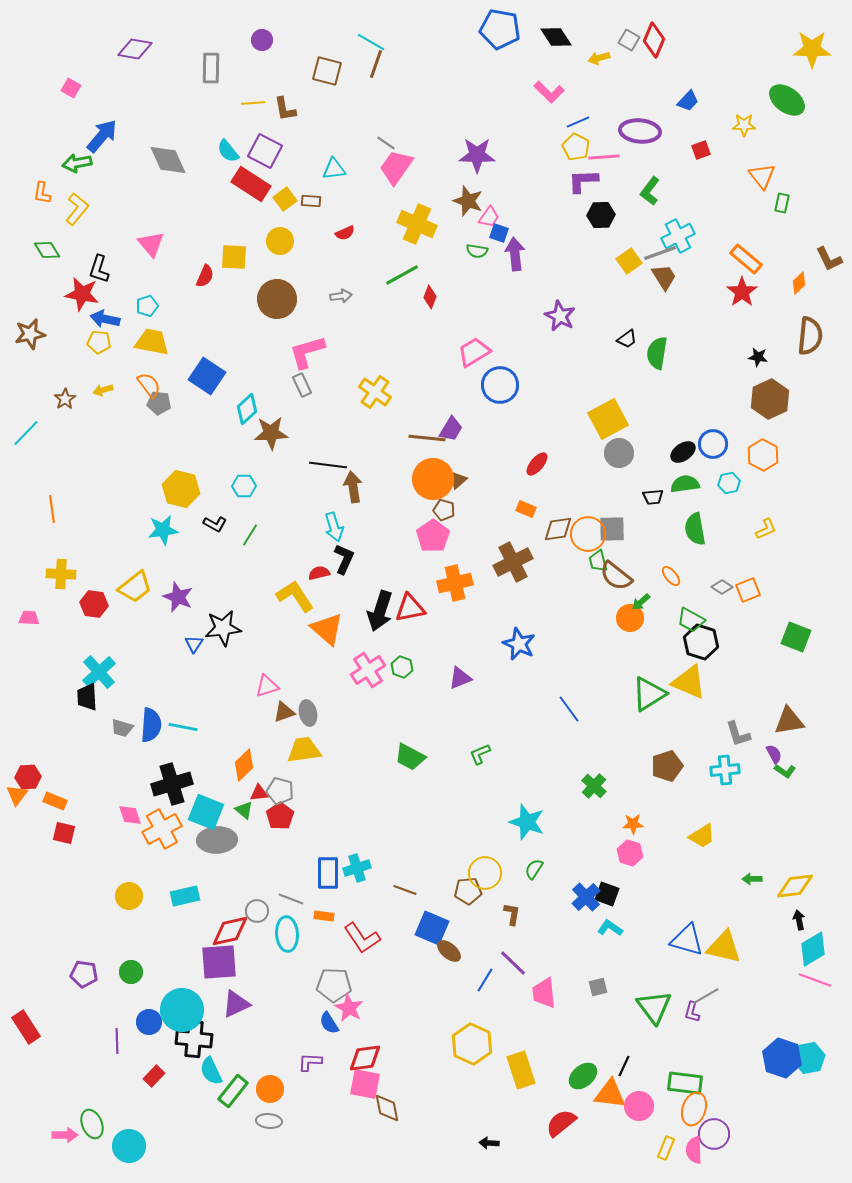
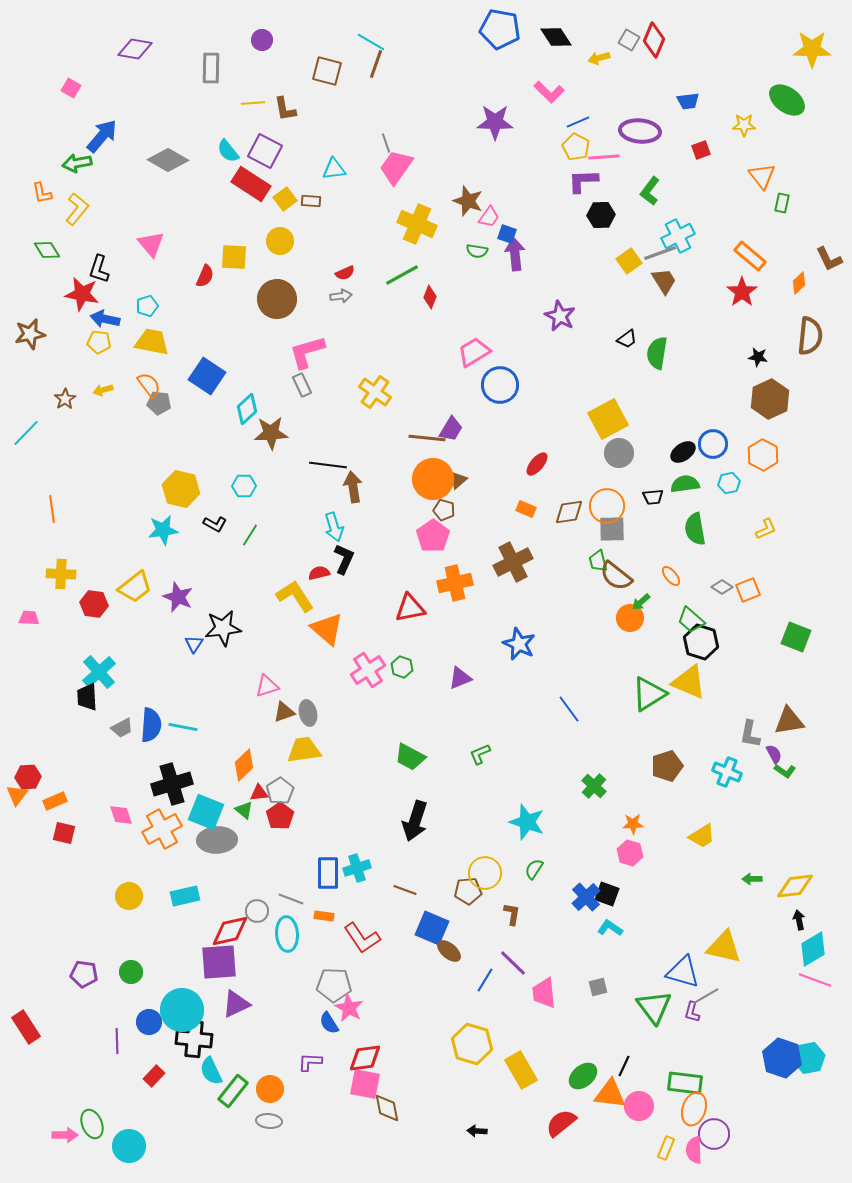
blue trapezoid at (688, 101): rotated 40 degrees clockwise
gray line at (386, 143): rotated 36 degrees clockwise
purple star at (477, 155): moved 18 px right, 33 px up
gray diamond at (168, 160): rotated 36 degrees counterclockwise
orange L-shape at (42, 193): rotated 20 degrees counterclockwise
red semicircle at (345, 233): moved 40 px down
blue square at (499, 233): moved 8 px right, 1 px down
orange rectangle at (746, 259): moved 4 px right, 3 px up
brown trapezoid at (664, 277): moved 4 px down
brown diamond at (558, 529): moved 11 px right, 17 px up
orange circle at (588, 534): moved 19 px right, 28 px up
black arrow at (380, 611): moved 35 px right, 210 px down
green trapezoid at (691, 620): rotated 12 degrees clockwise
gray trapezoid at (122, 728): rotated 45 degrees counterclockwise
gray L-shape at (738, 734): moved 12 px right; rotated 28 degrees clockwise
cyan cross at (725, 770): moved 2 px right, 2 px down; rotated 28 degrees clockwise
gray pentagon at (280, 791): rotated 24 degrees clockwise
orange rectangle at (55, 801): rotated 45 degrees counterclockwise
pink diamond at (130, 815): moved 9 px left
blue triangle at (687, 940): moved 4 px left, 32 px down
yellow hexagon at (472, 1044): rotated 9 degrees counterclockwise
yellow rectangle at (521, 1070): rotated 12 degrees counterclockwise
black arrow at (489, 1143): moved 12 px left, 12 px up
